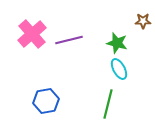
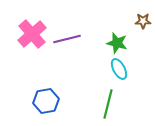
purple line: moved 2 px left, 1 px up
